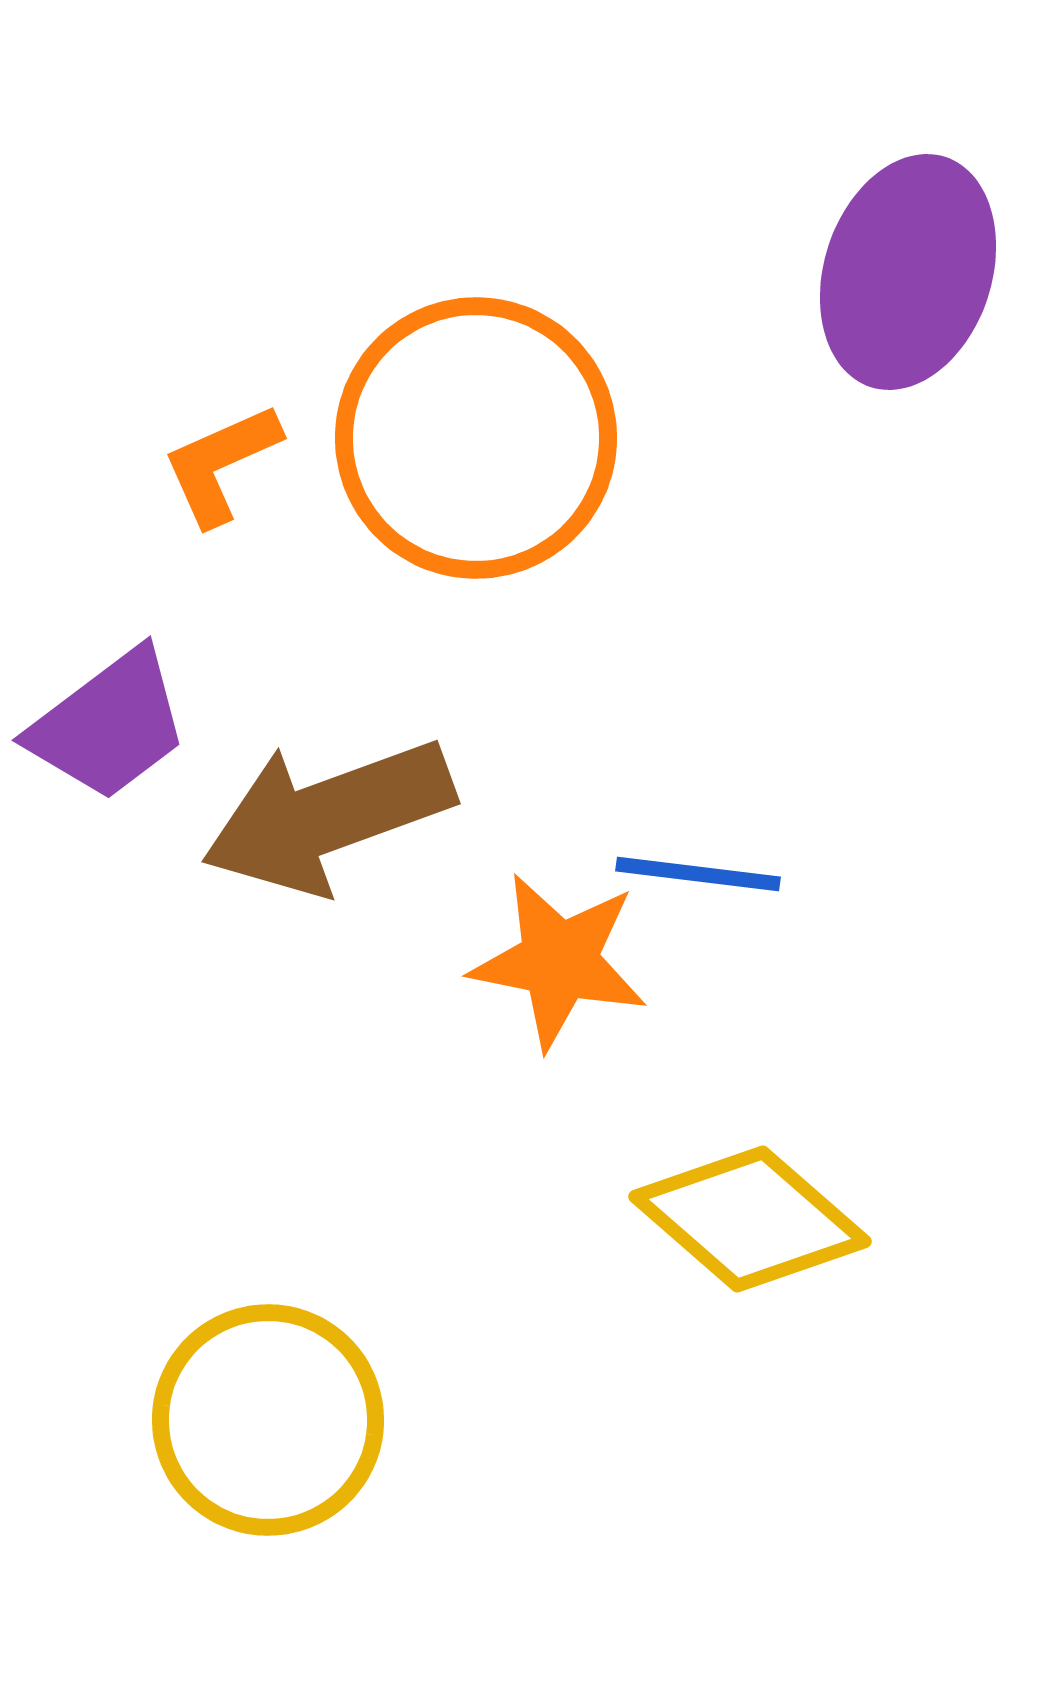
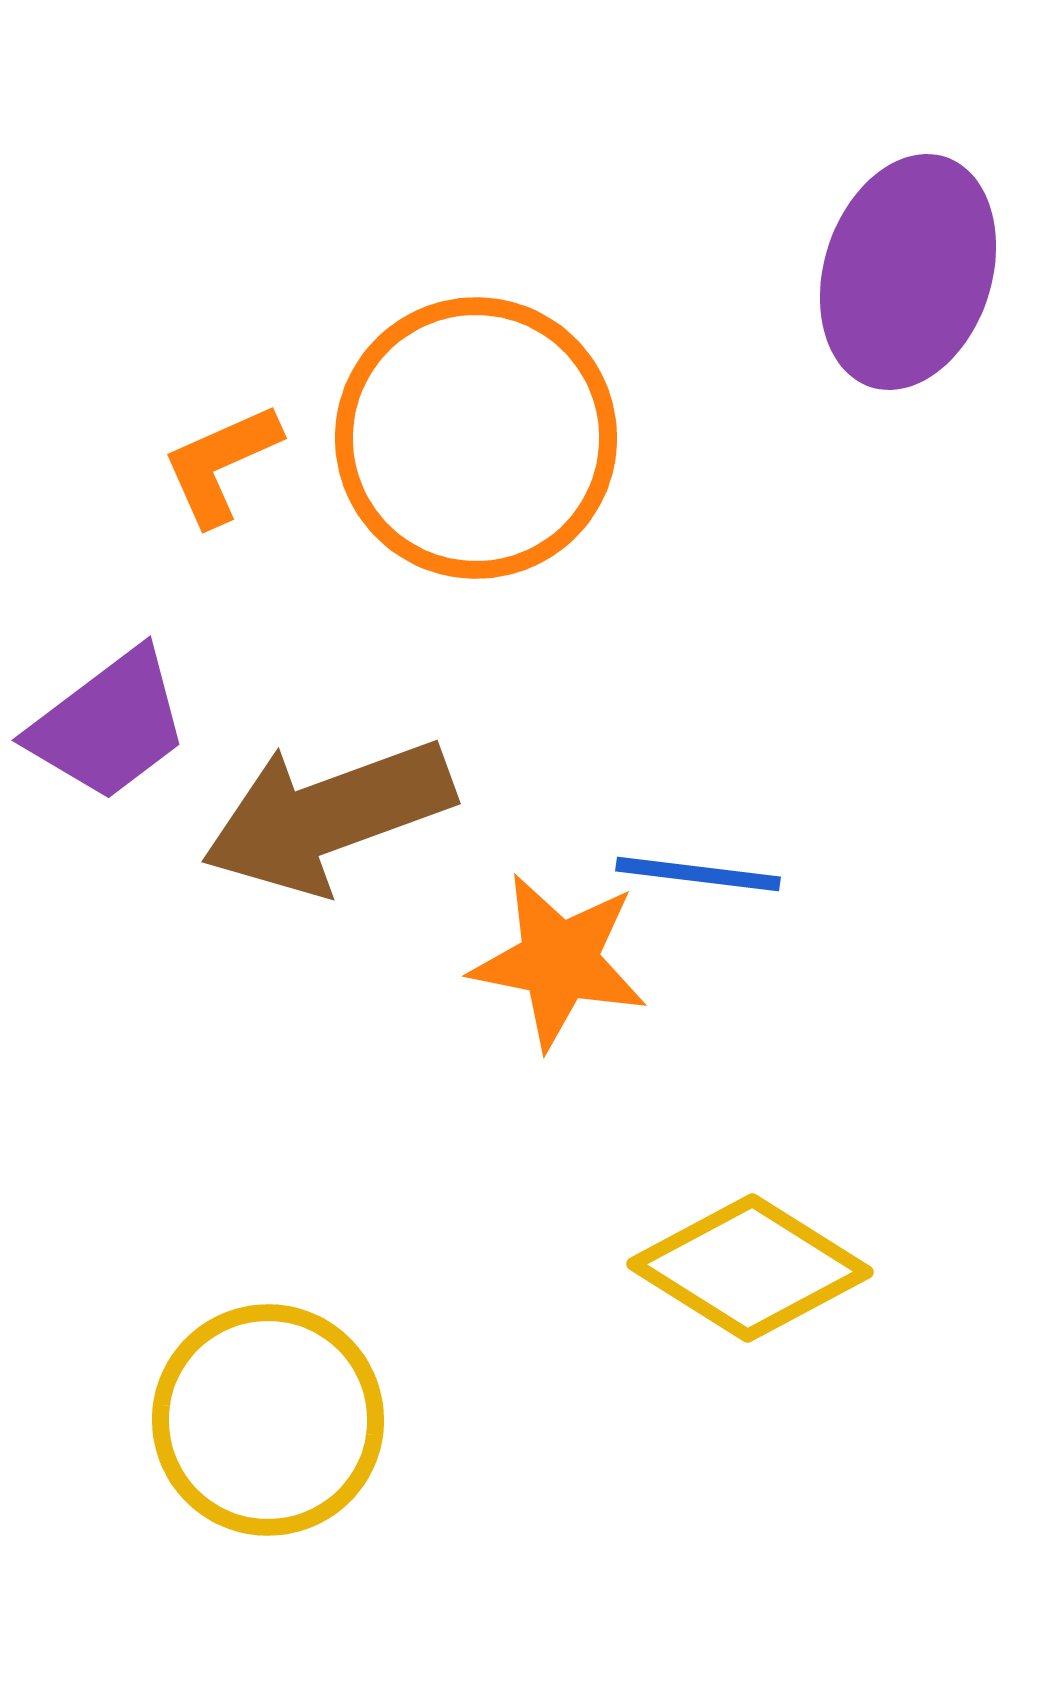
yellow diamond: moved 49 px down; rotated 9 degrees counterclockwise
